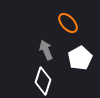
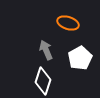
orange ellipse: rotated 30 degrees counterclockwise
